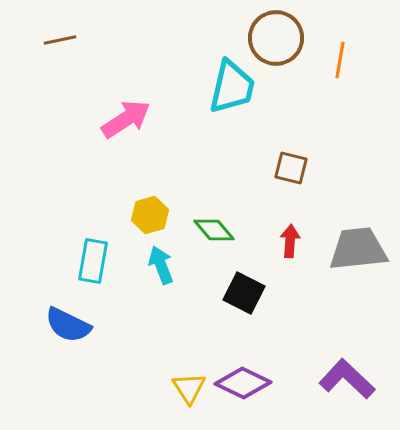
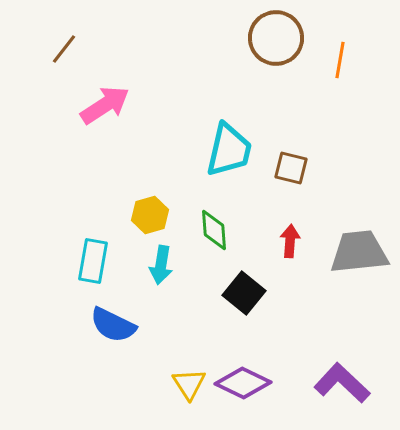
brown line: moved 4 px right, 9 px down; rotated 40 degrees counterclockwise
cyan trapezoid: moved 3 px left, 63 px down
pink arrow: moved 21 px left, 14 px up
green diamond: rotated 36 degrees clockwise
gray trapezoid: moved 1 px right, 3 px down
cyan arrow: rotated 150 degrees counterclockwise
black square: rotated 12 degrees clockwise
blue semicircle: moved 45 px right
purple L-shape: moved 5 px left, 4 px down
yellow triangle: moved 4 px up
